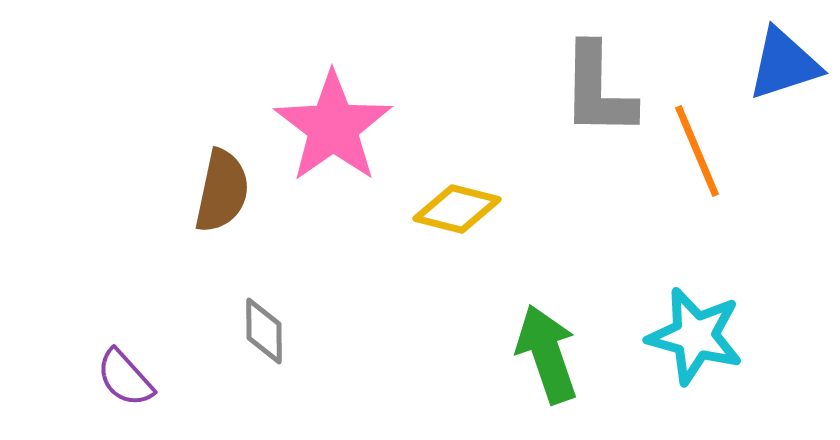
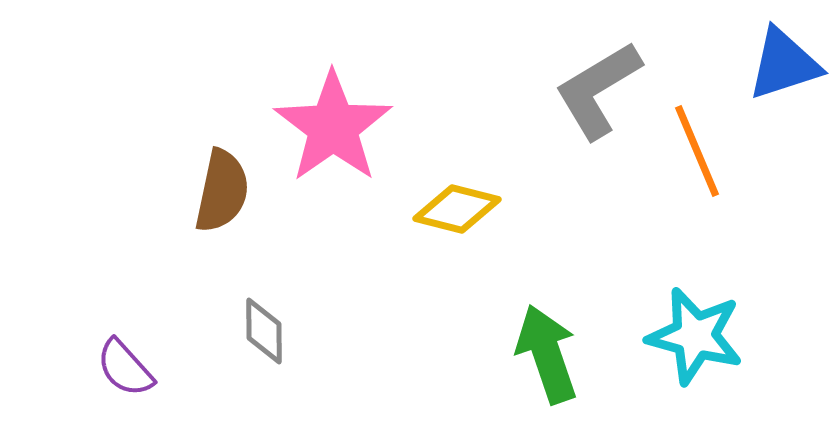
gray L-shape: rotated 58 degrees clockwise
purple semicircle: moved 10 px up
